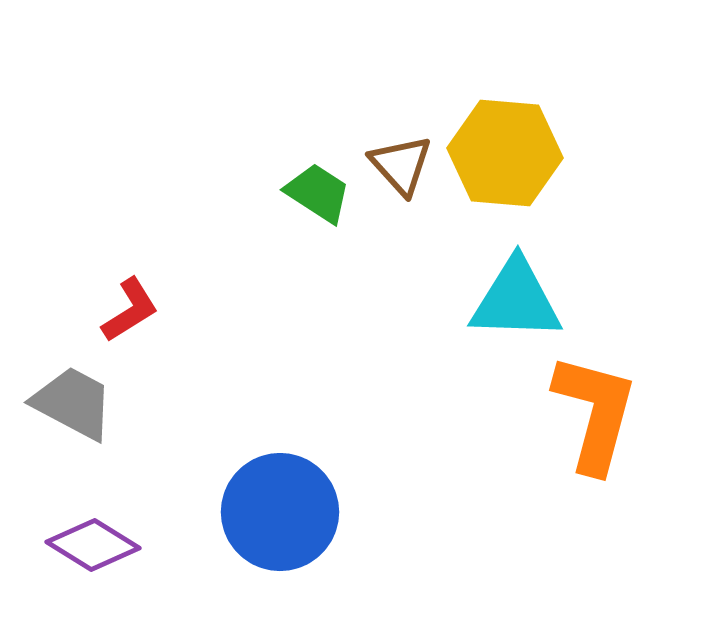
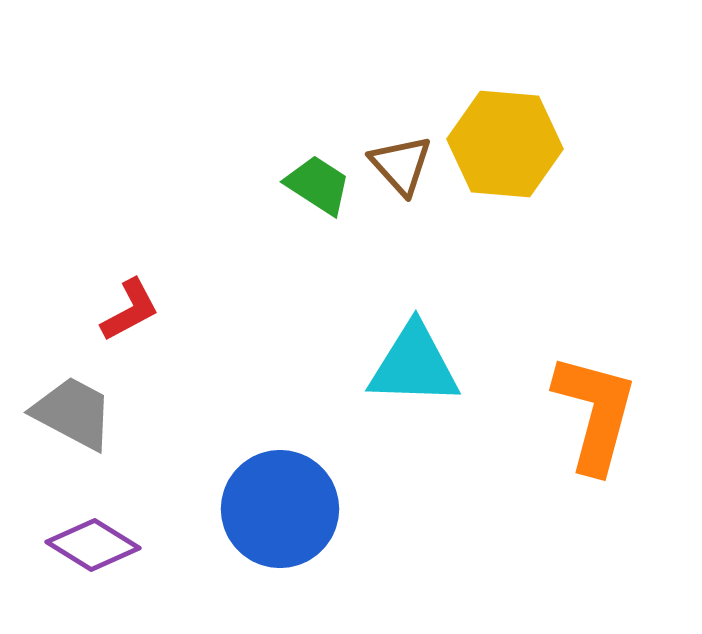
yellow hexagon: moved 9 px up
green trapezoid: moved 8 px up
cyan triangle: moved 102 px left, 65 px down
red L-shape: rotated 4 degrees clockwise
gray trapezoid: moved 10 px down
blue circle: moved 3 px up
